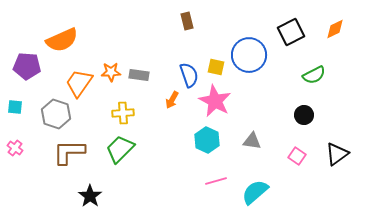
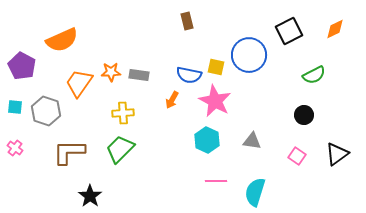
black square: moved 2 px left, 1 px up
purple pentagon: moved 5 px left; rotated 24 degrees clockwise
blue semicircle: rotated 120 degrees clockwise
gray hexagon: moved 10 px left, 3 px up
pink line: rotated 15 degrees clockwise
cyan semicircle: rotated 32 degrees counterclockwise
